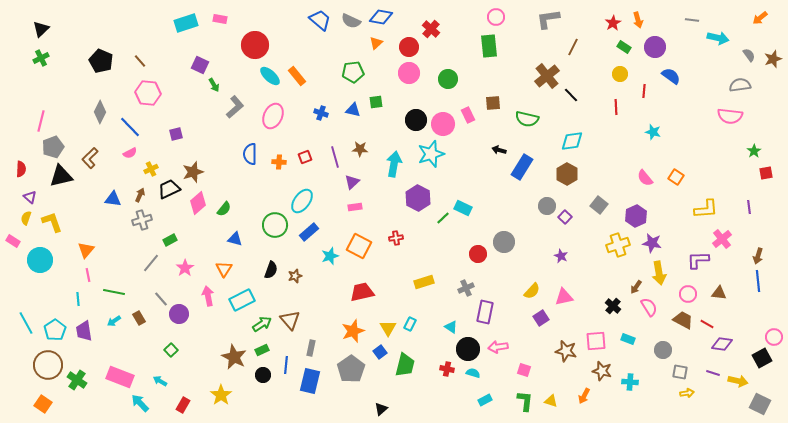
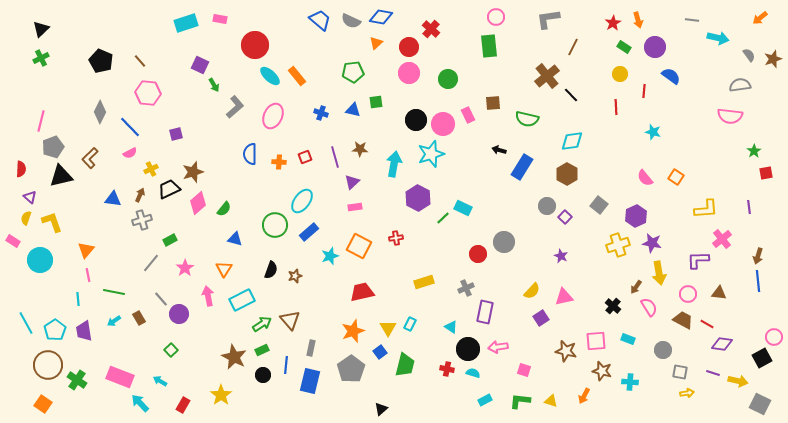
green L-shape at (525, 401): moved 5 px left; rotated 90 degrees counterclockwise
